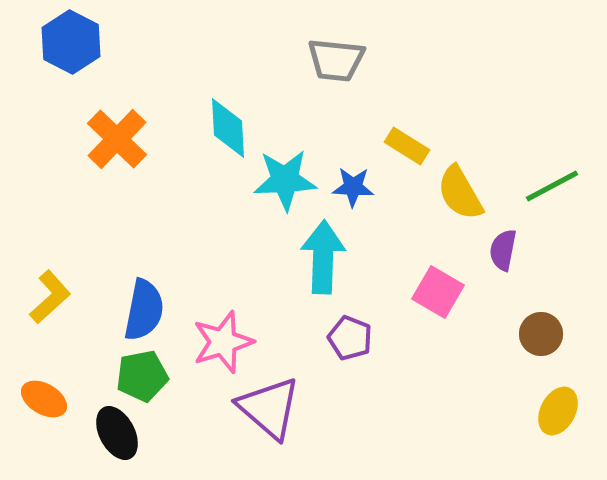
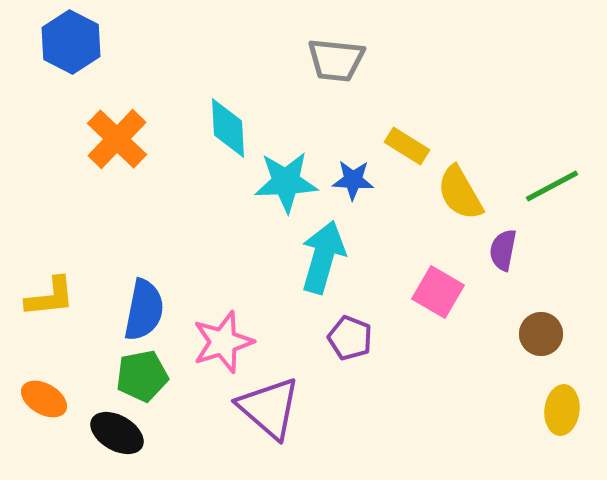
cyan star: moved 1 px right, 2 px down
blue star: moved 7 px up
cyan arrow: rotated 14 degrees clockwise
yellow L-shape: rotated 36 degrees clockwise
yellow ellipse: moved 4 px right, 1 px up; rotated 21 degrees counterclockwise
black ellipse: rotated 32 degrees counterclockwise
